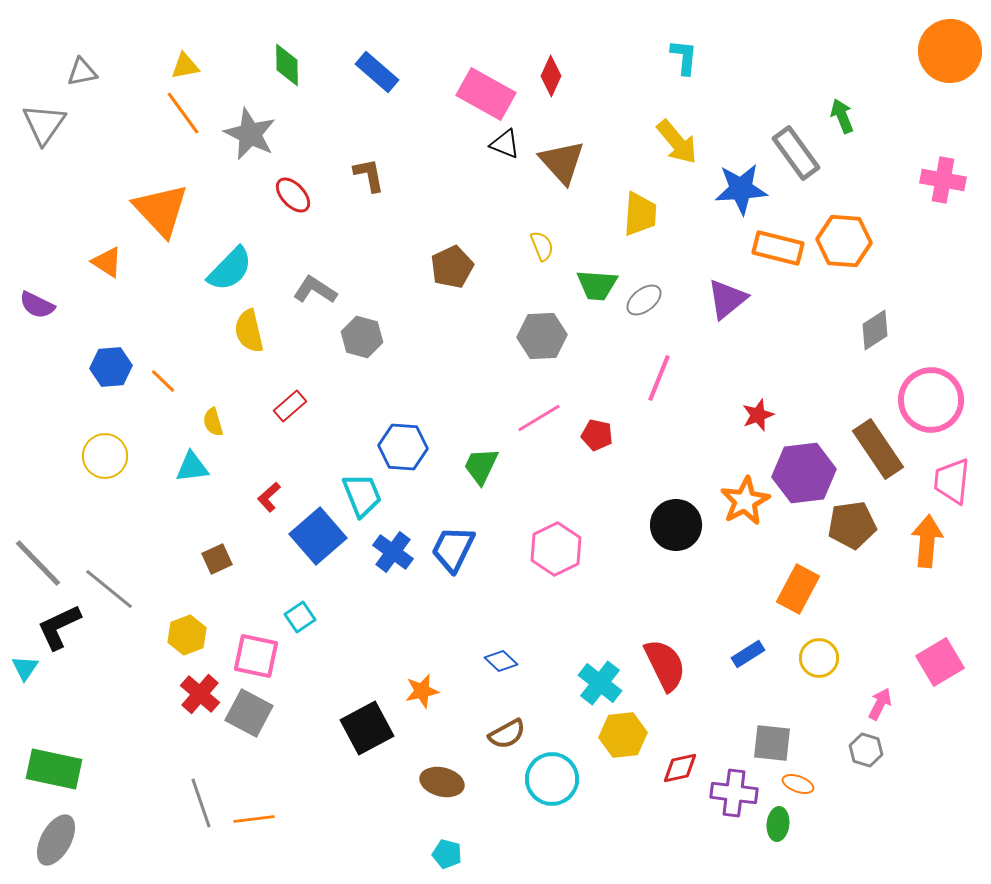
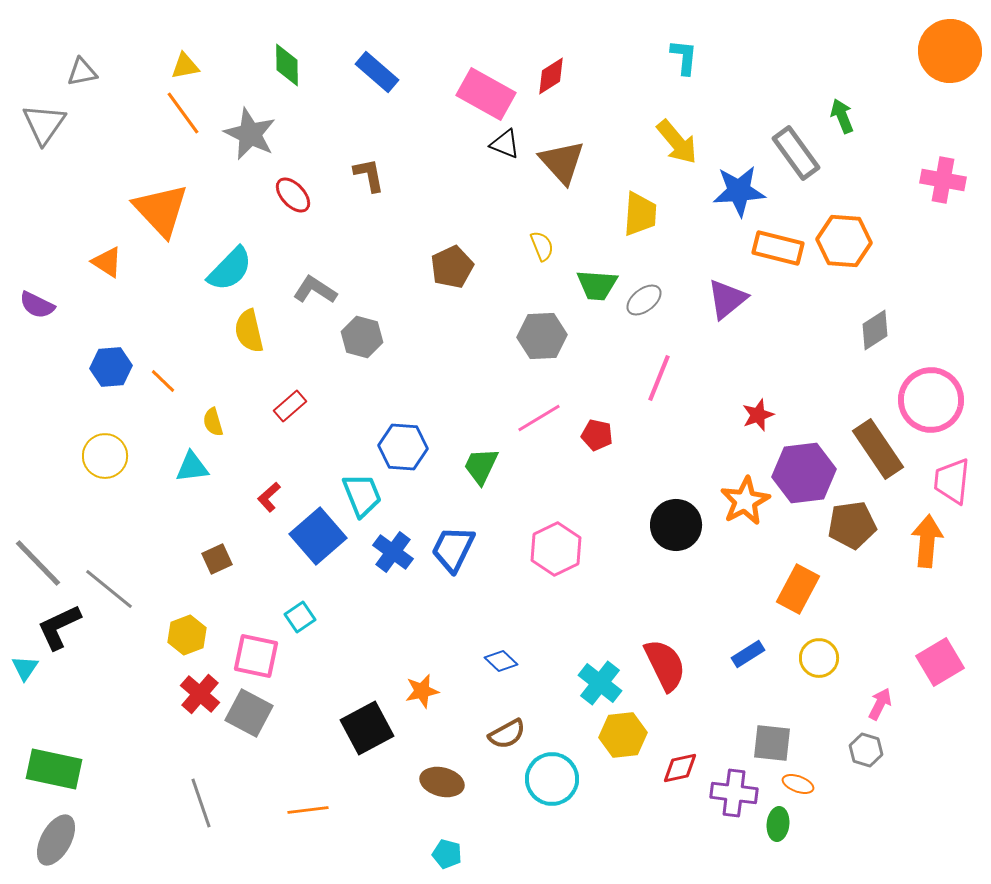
red diamond at (551, 76): rotated 33 degrees clockwise
blue star at (741, 189): moved 2 px left, 2 px down
orange line at (254, 819): moved 54 px right, 9 px up
